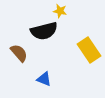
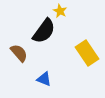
yellow star: rotated 16 degrees clockwise
black semicircle: rotated 40 degrees counterclockwise
yellow rectangle: moved 2 px left, 3 px down
